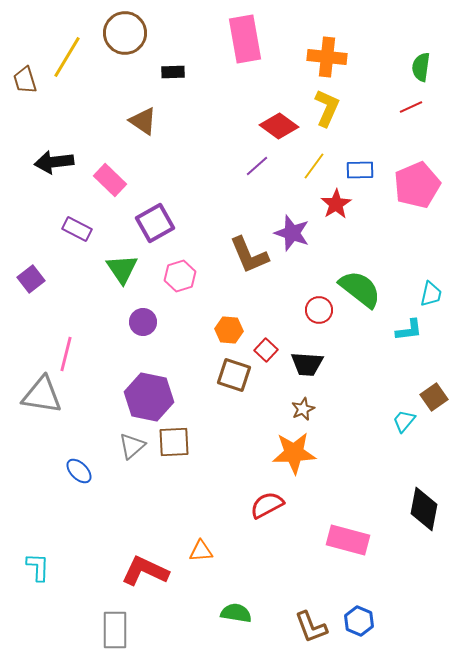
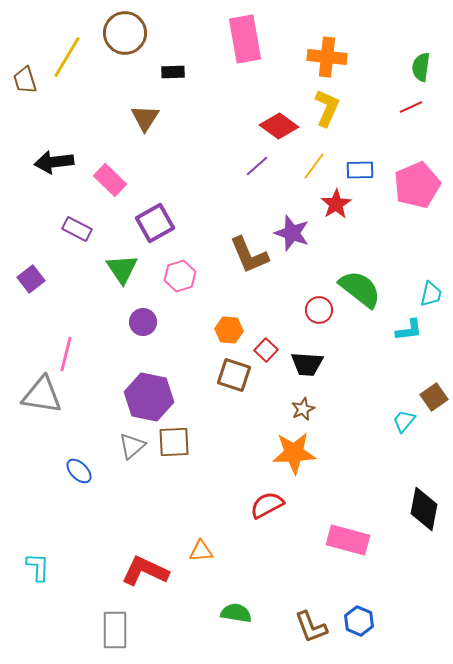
brown triangle at (143, 121): moved 2 px right, 3 px up; rotated 28 degrees clockwise
